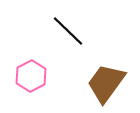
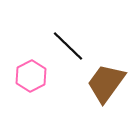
black line: moved 15 px down
